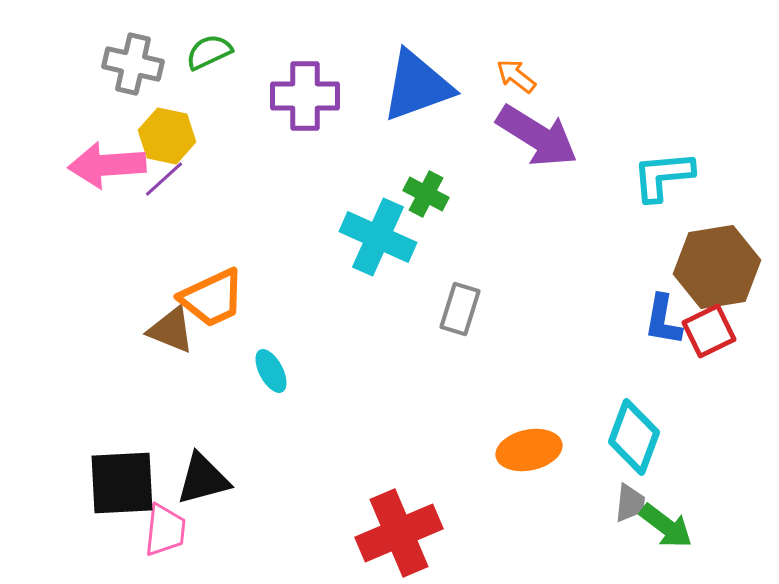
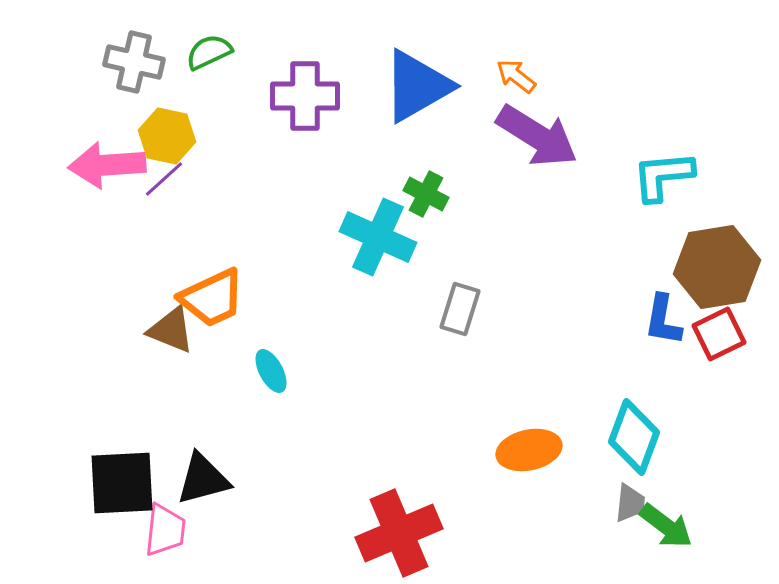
gray cross: moved 1 px right, 2 px up
blue triangle: rotated 10 degrees counterclockwise
red square: moved 10 px right, 3 px down
